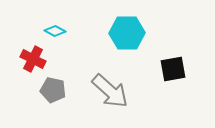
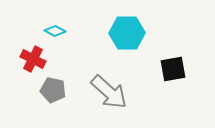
gray arrow: moved 1 px left, 1 px down
